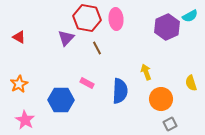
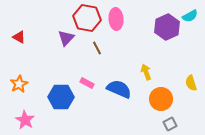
blue semicircle: moved 1 px left, 2 px up; rotated 70 degrees counterclockwise
blue hexagon: moved 3 px up
